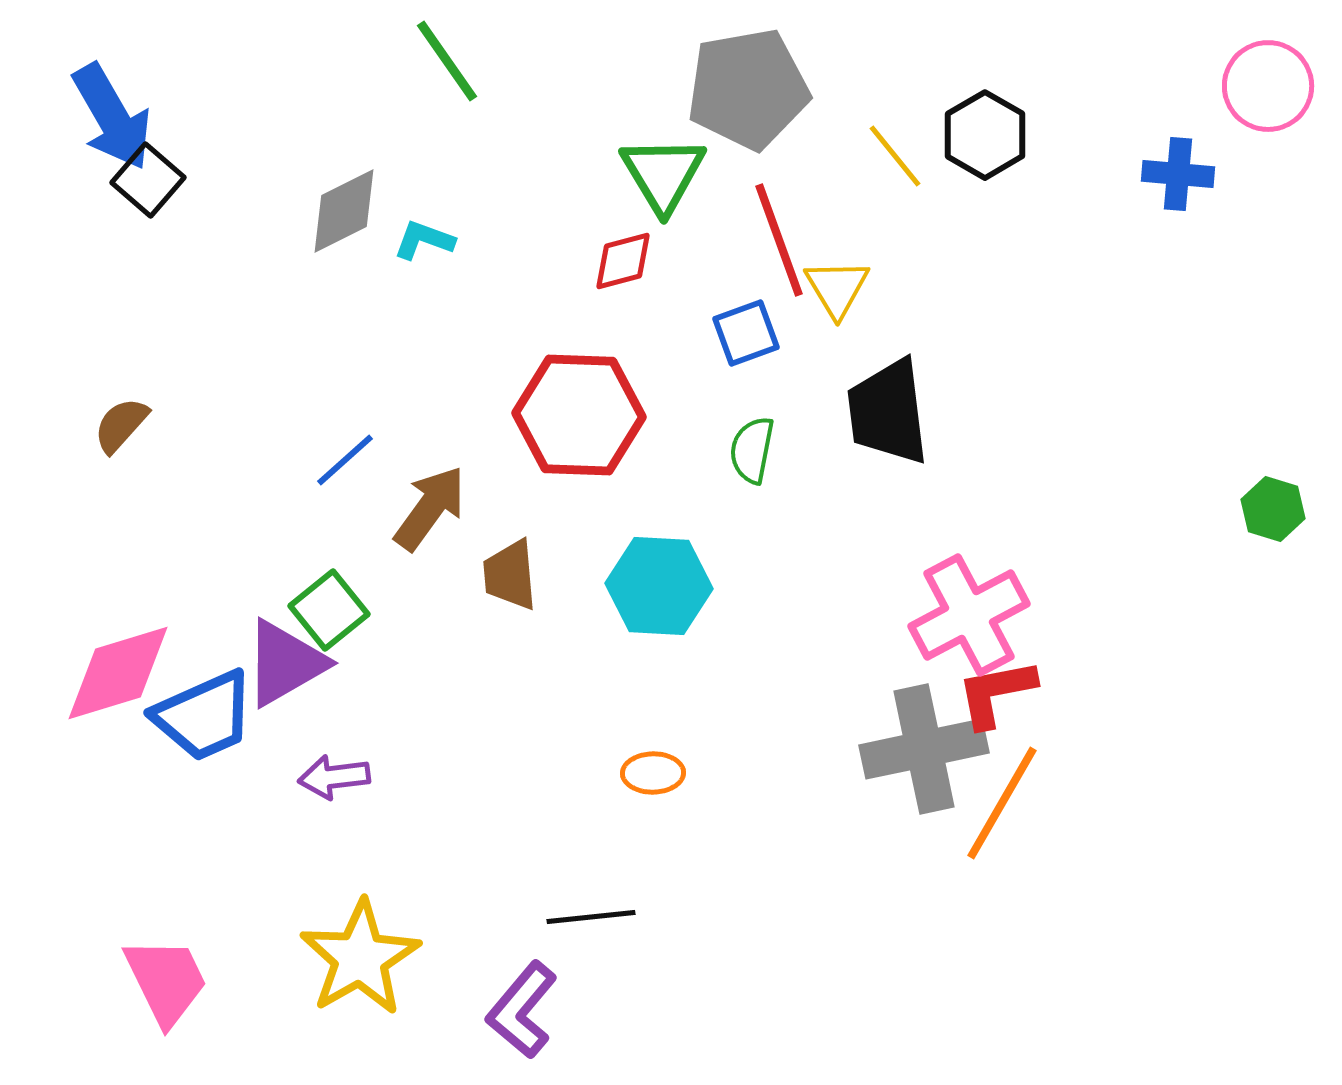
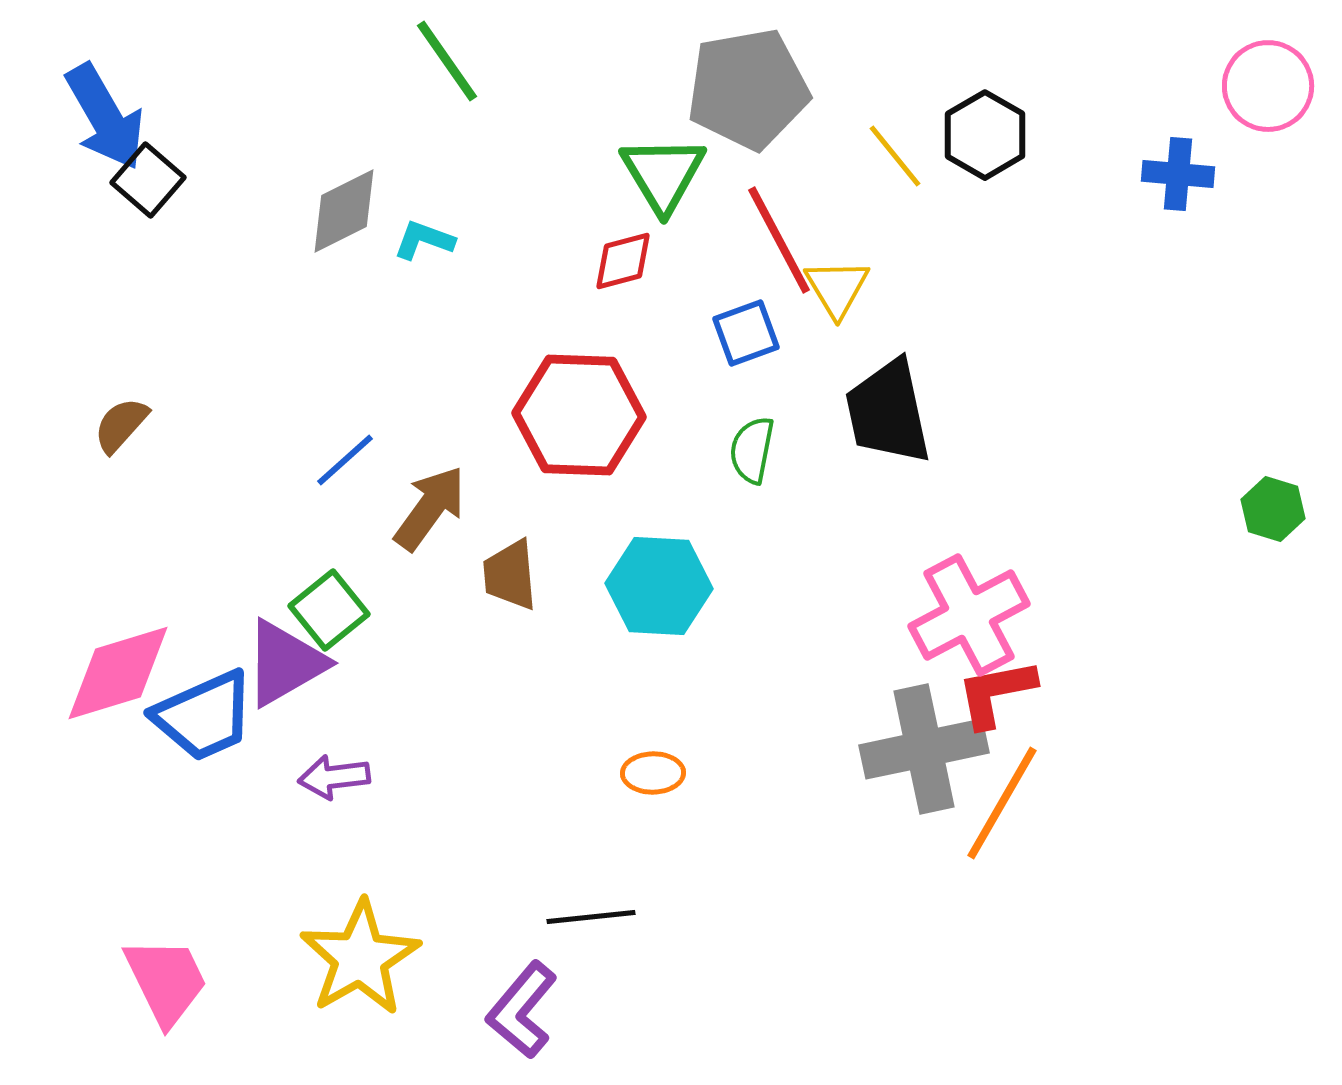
blue arrow: moved 7 px left
red line: rotated 8 degrees counterclockwise
black trapezoid: rotated 5 degrees counterclockwise
